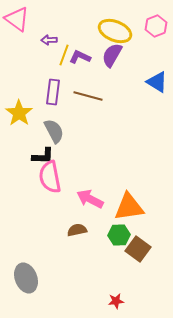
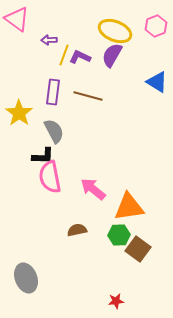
pink arrow: moved 3 px right, 10 px up; rotated 12 degrees clockwise
